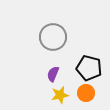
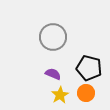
purple semicircle: rotated 91 degrees clockwise
yellow star: rotated 18 degrees counterclockwise
